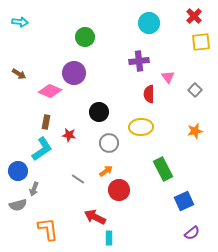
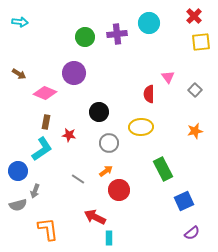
purple cross: moved 22 px left, 27 px up
pink diamond: moved 5 px left, 2 px down
gray arrow: moved 1 px right, 2 px down
